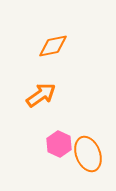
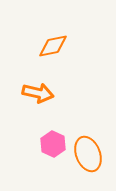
orange arrow: moved 3 px left, 2 px up; rotated 48 degrees clockwise
pink hexagon: moved 6 px left
